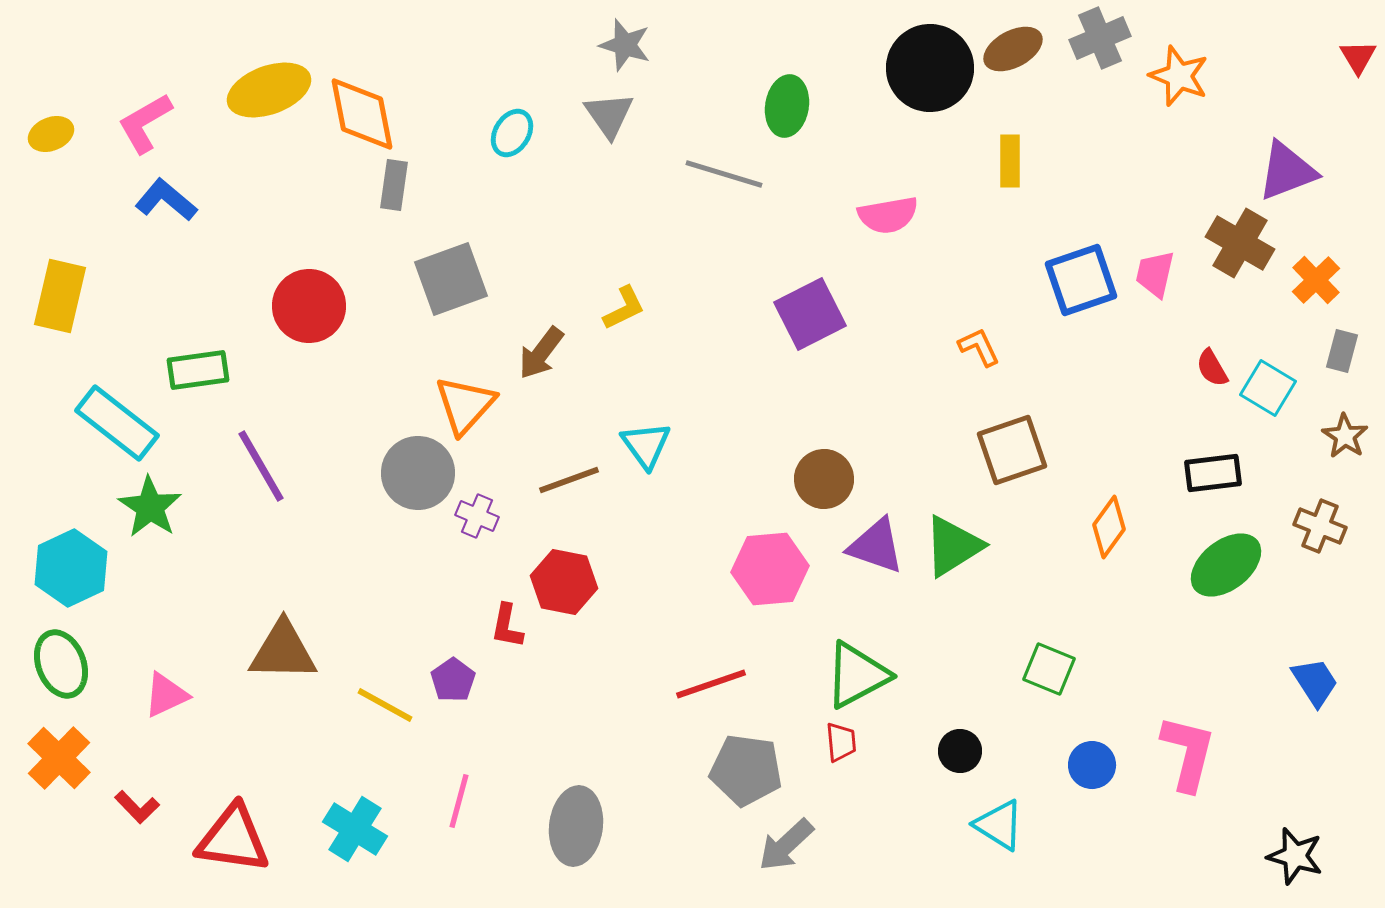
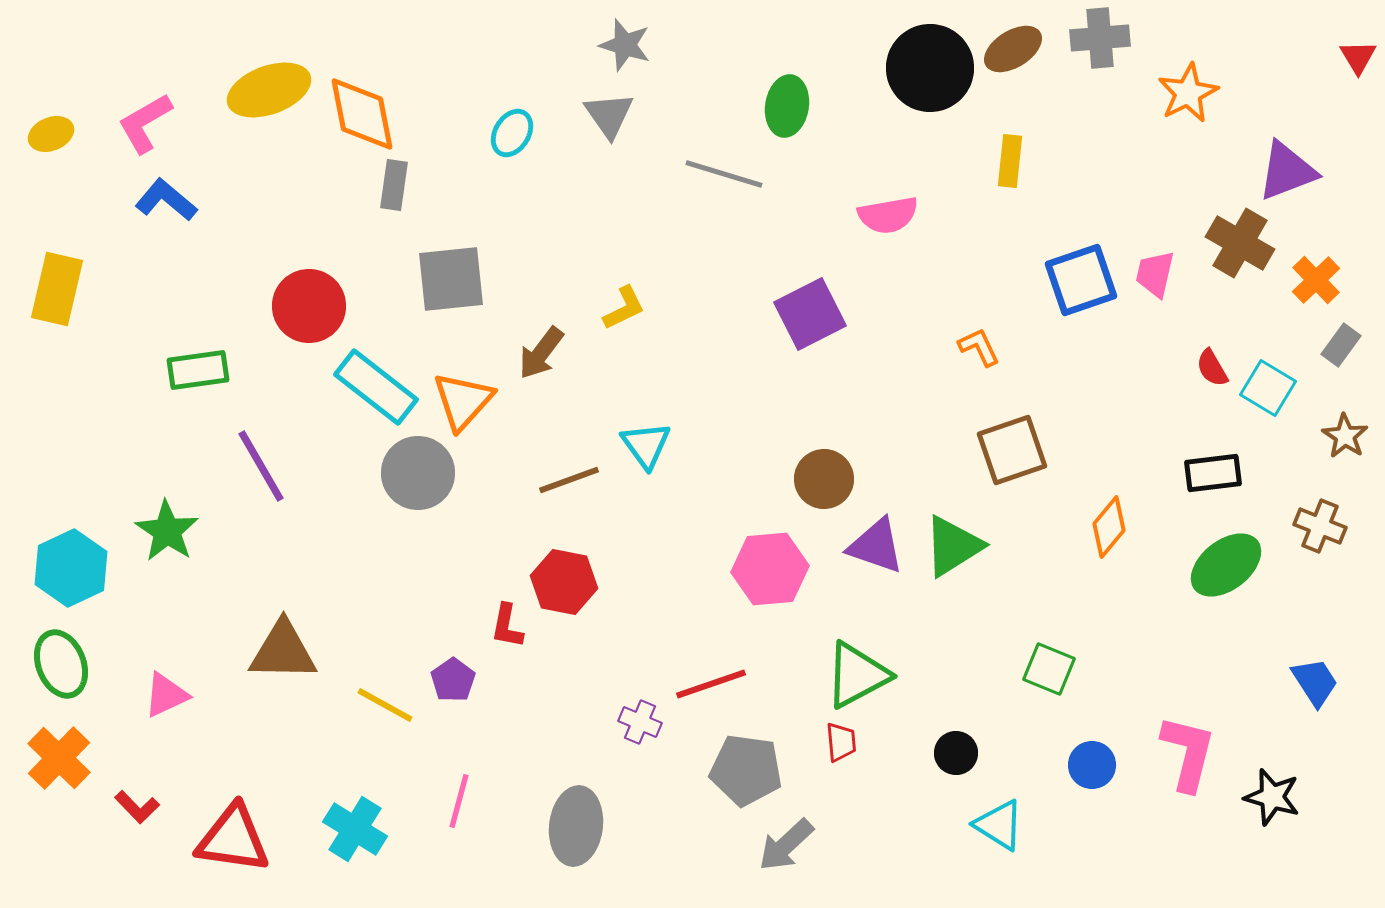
gray cross at (1100, 38): rotated 18 degrees clockwise
brown ellipse at (1013, 49): rotated 4 degrees counterclockwise
orange star at (1179, 76): moved 9 px right, 17 px down; rotated 24 degrees clockwise
yellow rectangle at (1010, 161): rotated 6 degrees clockwise
gray square at (451, 279): rotated 14 degrees clockwise
yellow rectangle at (60, 296): moved 3 px left, 7 px up
gray rectangle at (1342, 351): moved 1 px left, 6 px up; rotated 21 degrees clockwise
orange triangle at (465, 405): moved 2 px left, 4 px up
cyan rectangle at (117, 423): moved 259 px right, 36 px up
green star at (150, 507): moved 17 px right, 24 px down
purple cross at (477, 516): moved 163 px right, 206 px down
orange diamond at (1109, 527): rotated 4 degrees clockwise
black circle at (960, 751): moved 4 px left, 2 px down
black star at (1295, 856): moved 23 px left, 59 px up
